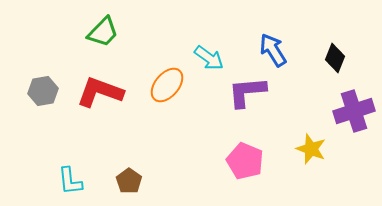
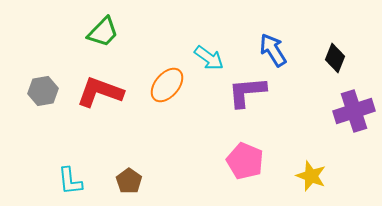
yellow star: moved 27 px down
